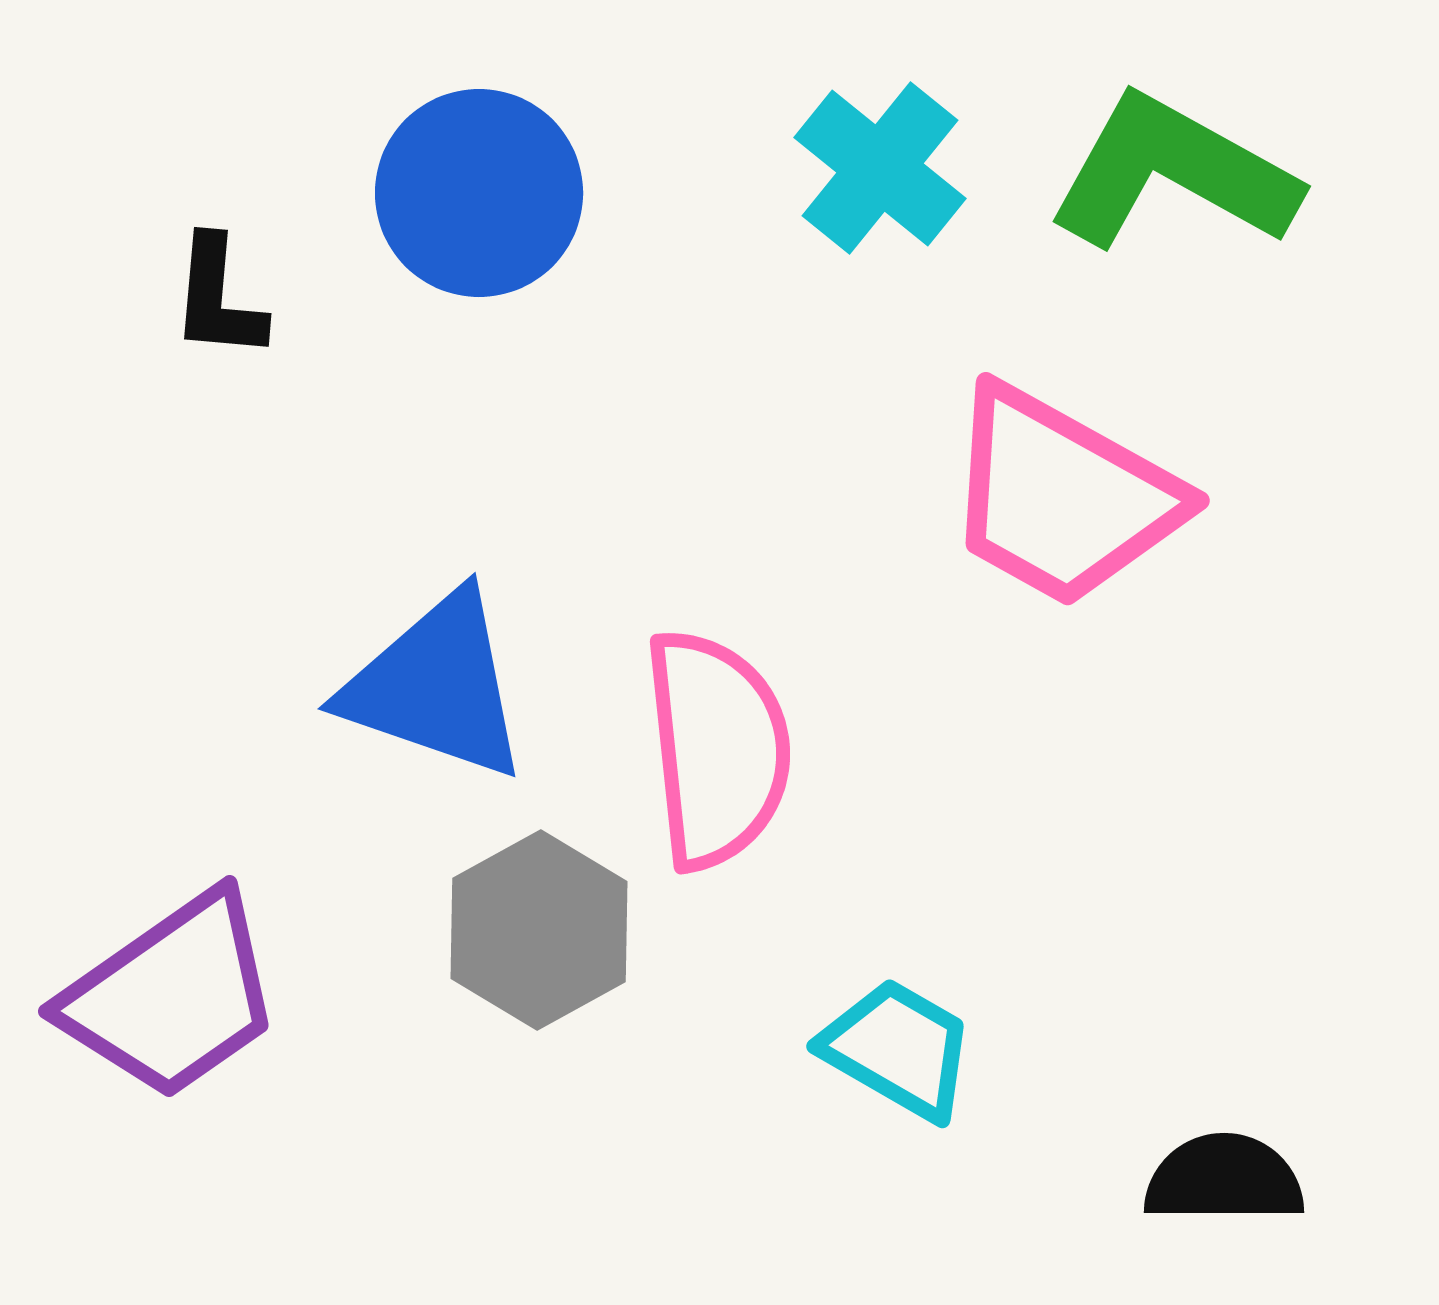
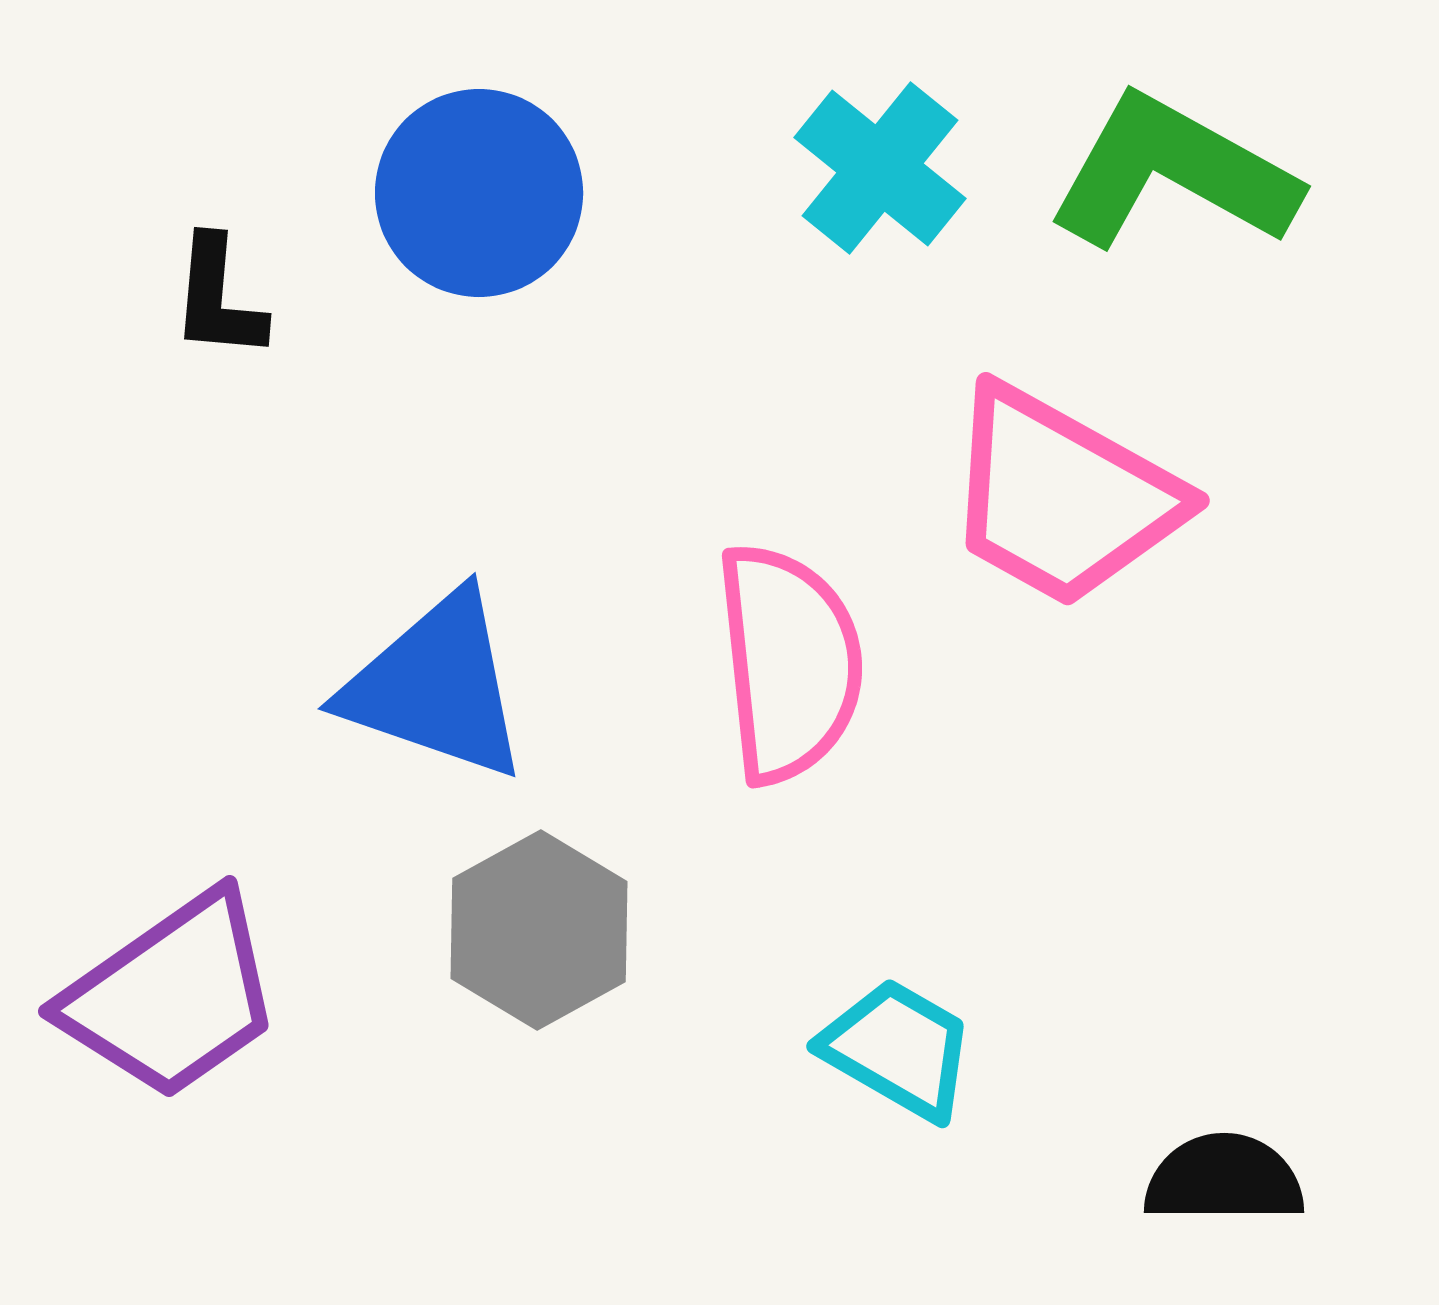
pink semicircle: moved 72 px right, 86 px up
